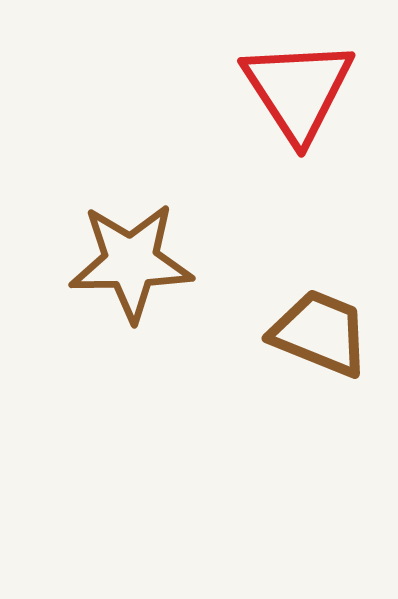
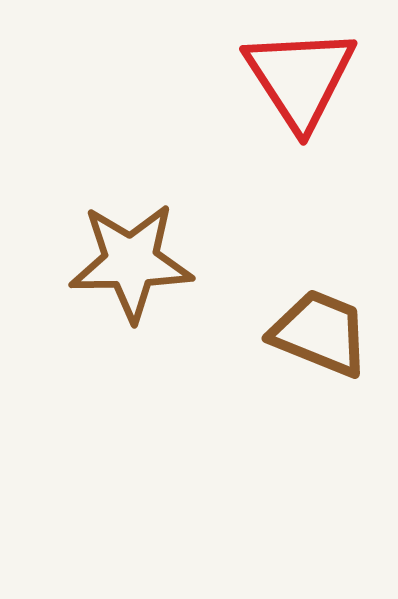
red triangle: moved 2 px right, 12 px up
